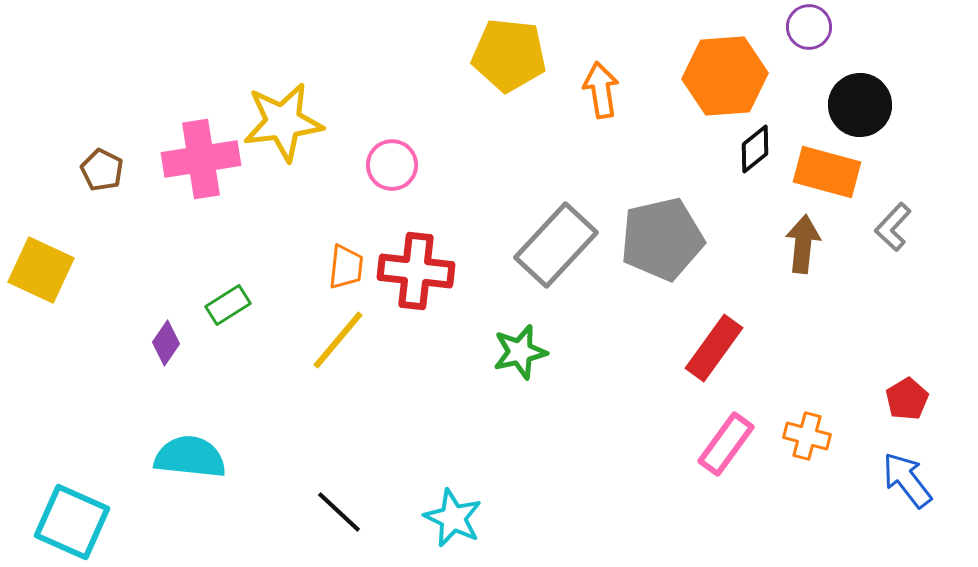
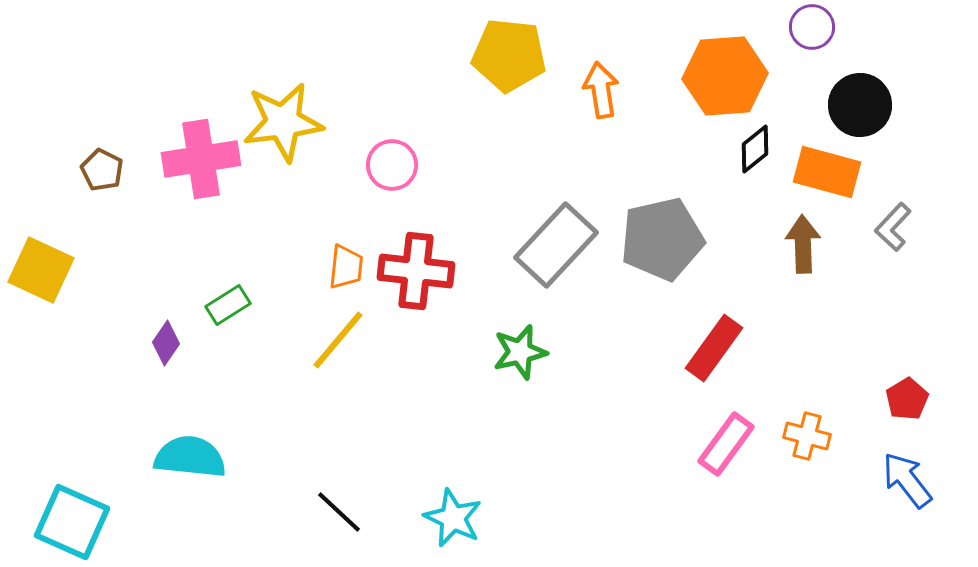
purple circle: moved 3 px right
brown arrow: rotated 8 degrees counterclockwise
